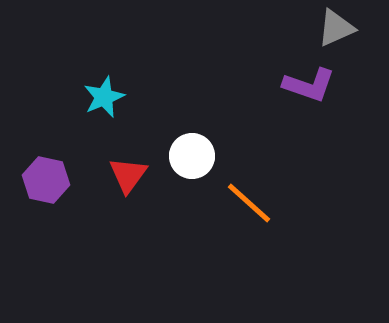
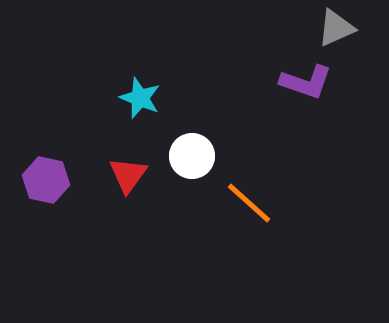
purple L-shape: moved 3 px left, 3 px up
cyan star: moved 36 px right, 1 px down; rotated 27 degrees counterclockwise
